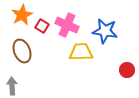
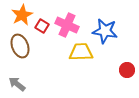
brown ellipse: moved 2 px left, 5 px up
gray arrow: moved 5 px right, 2 px up; rotated 48 degrees counterclockwise
